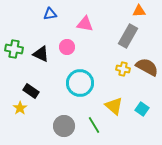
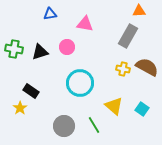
black triangle: moved 1 px left, 2 px up; rotated 42 degrees counterclockwise
